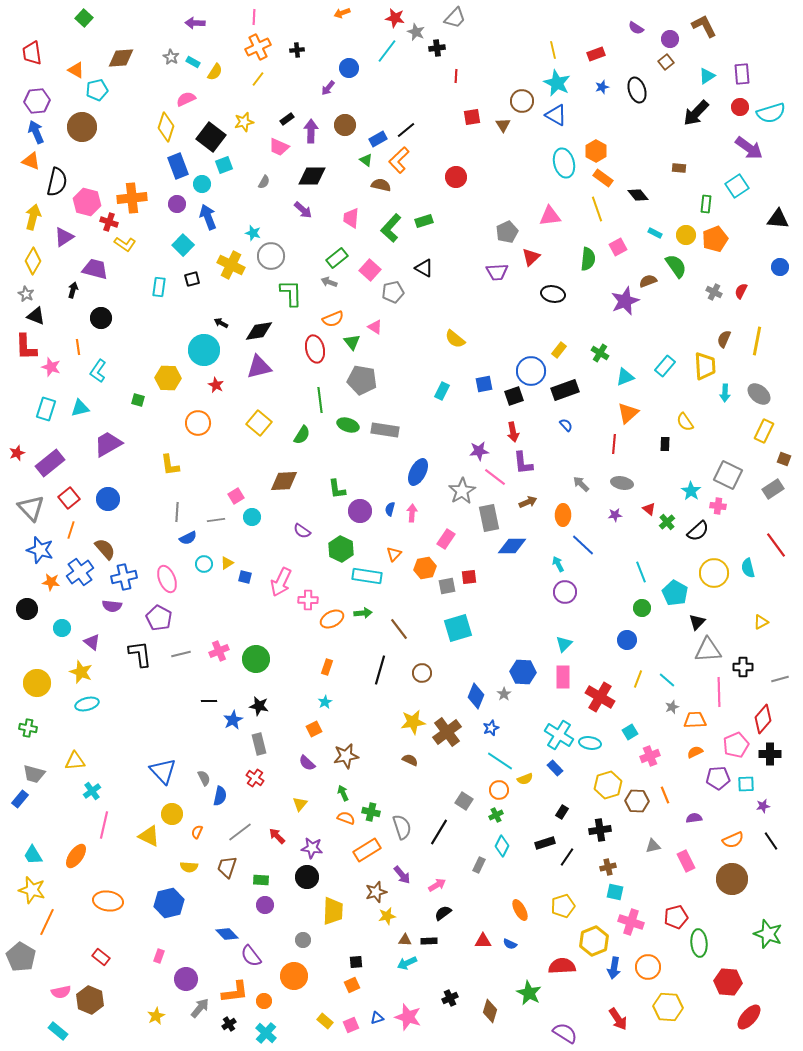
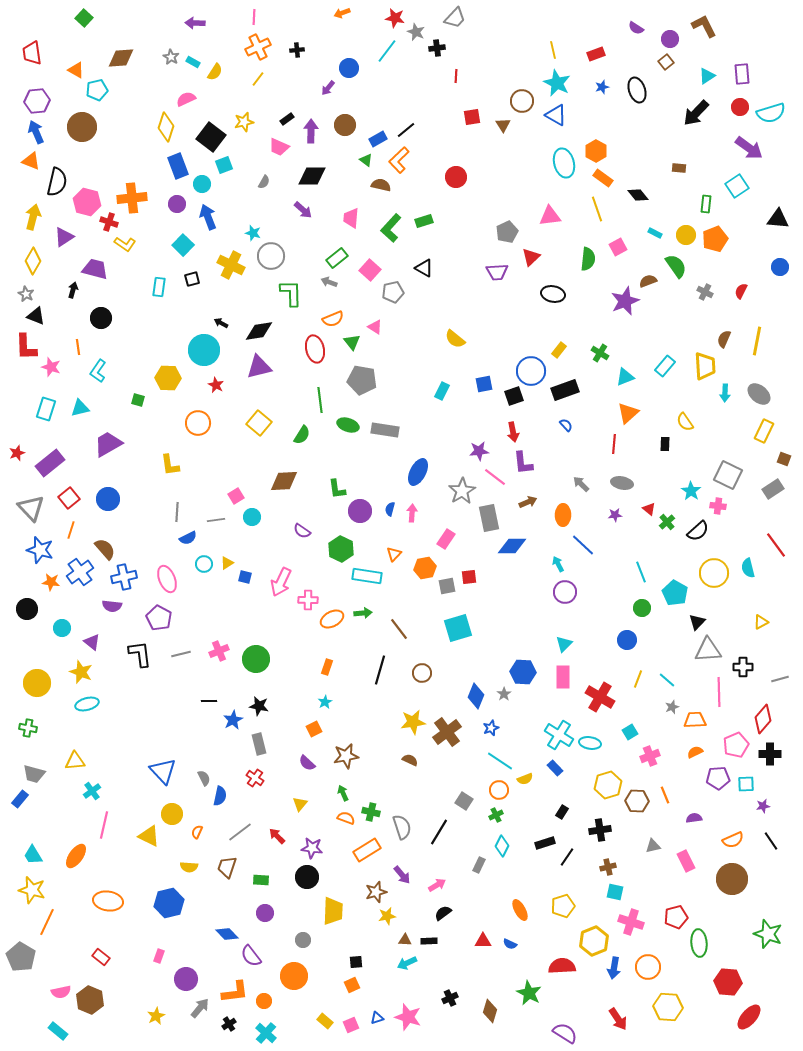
gray cross at (714, 292): moved 9 px left
purple circle at (265, 905): moved 8 px down
